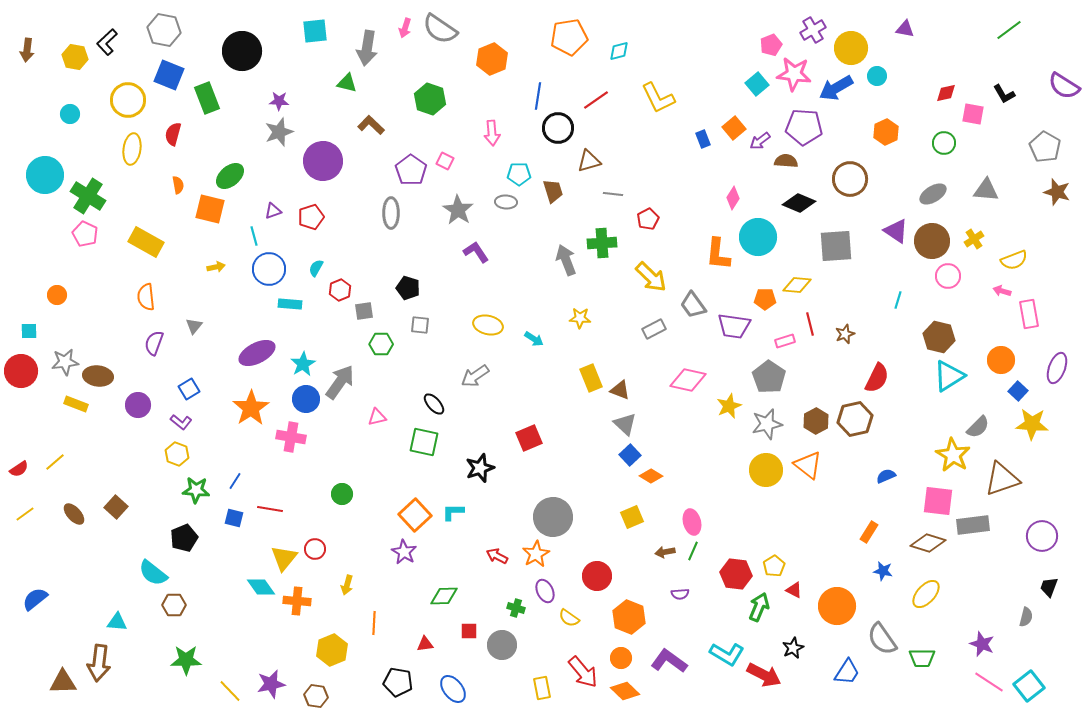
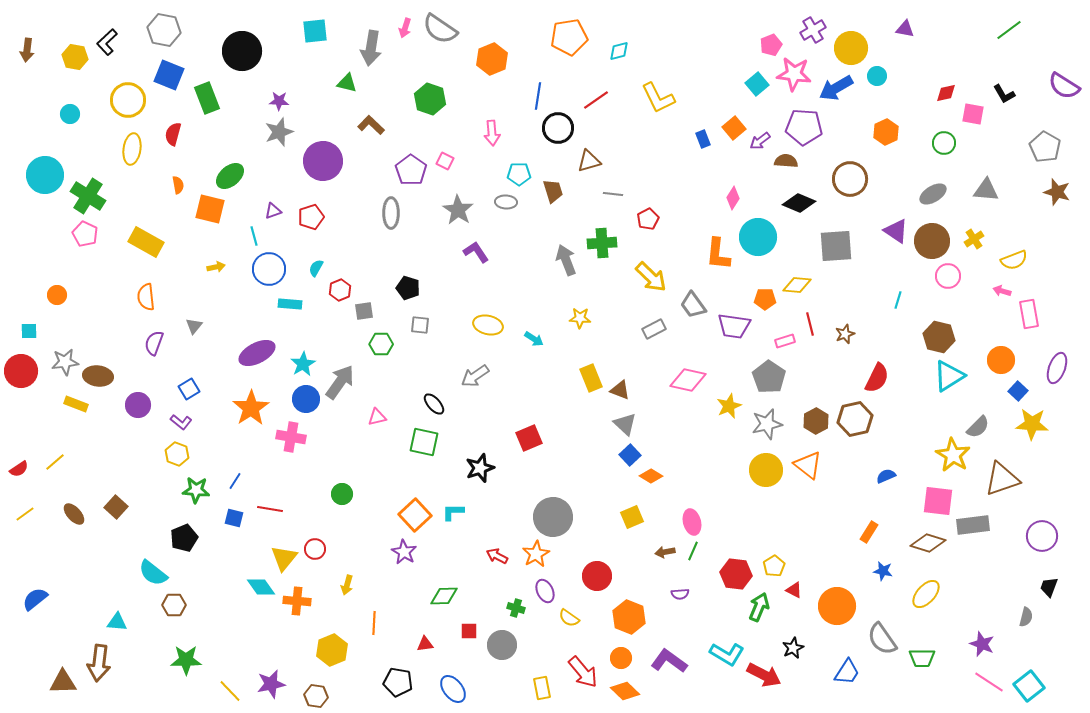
gray arrow at (367, 48): moved 4 px right
